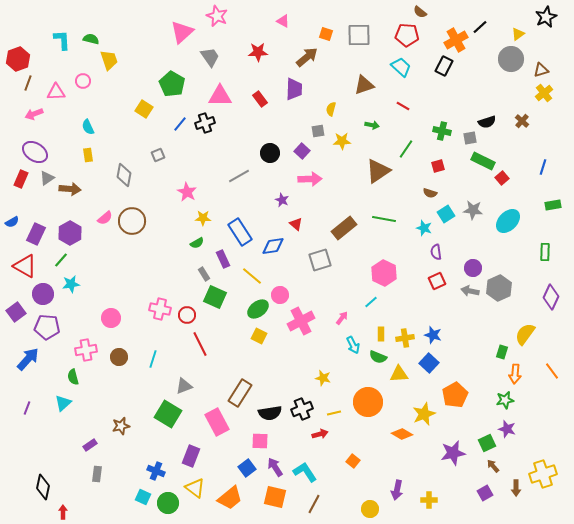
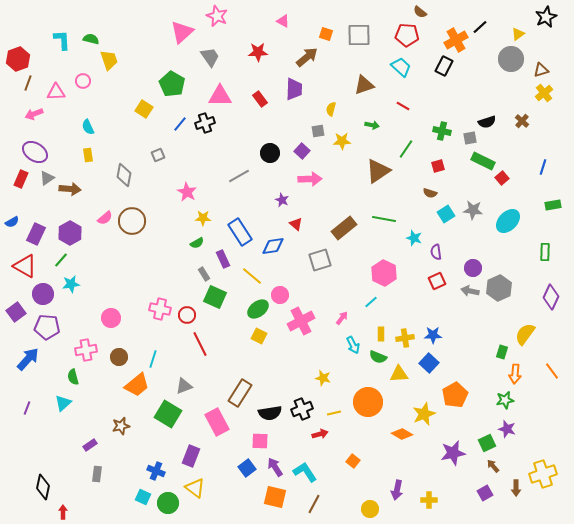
cyan star at (424, 228): moved 10 px left, 10 px down
blue star at (433, 335): rotated 18 degrees counterclockwise
orange trapezoid at (230, 498): moved 93 px left, 113 px up
